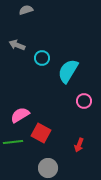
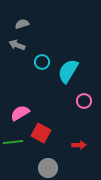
gray semicircle: moved 4 px left, 14 px down
cyan circle: moved 4 px down
pink semicircle: moved 2 px up
red arrow: rotated 112 degrees counterclockwise
